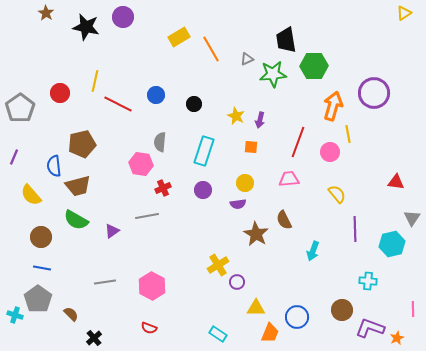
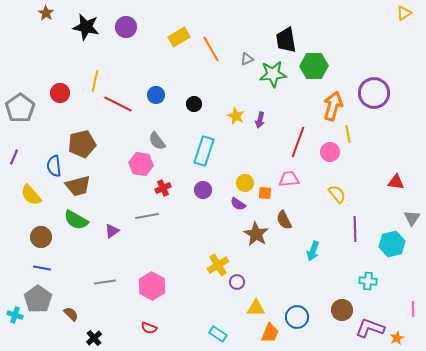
purple circle at (123, 17): moved 3 px right, 10 px down
gray semicircle at (160, 142): moved 3 px left, 1 px up; rotated 42 degrees counterclockwise
orange square at (251, 147): moved 14 px right, 46 px down
purple semicircle at (238, 204): rotated 42 degrees clockwise
